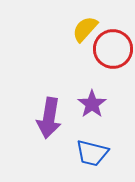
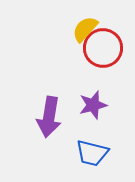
red circle: moved 10 px left, 1 px up
purple star: moved 1 px right, 1 px down; rotated 20 degrees clockwise
purple arrow: moved 1 px up
